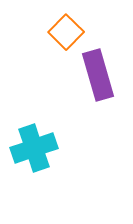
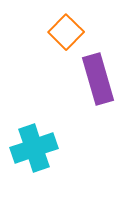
purple rectangle: moved 4 px down
